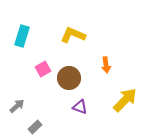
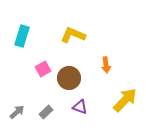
gray arrow: moved 6 px down
gray rectangle: moved 11 px right, 15 px up
